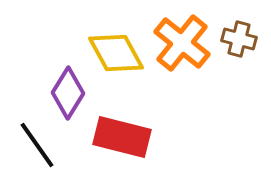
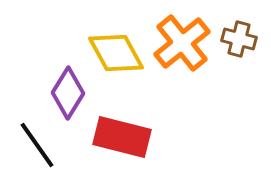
orange cross: rotated 12 degrees clockwise
